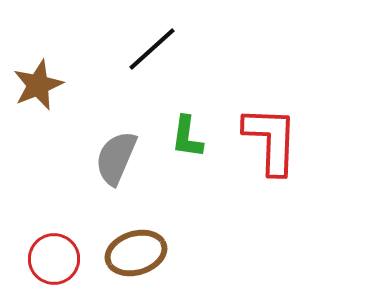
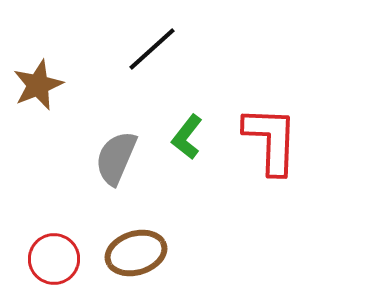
green L-shape: rotated 30 degrees clockwise
